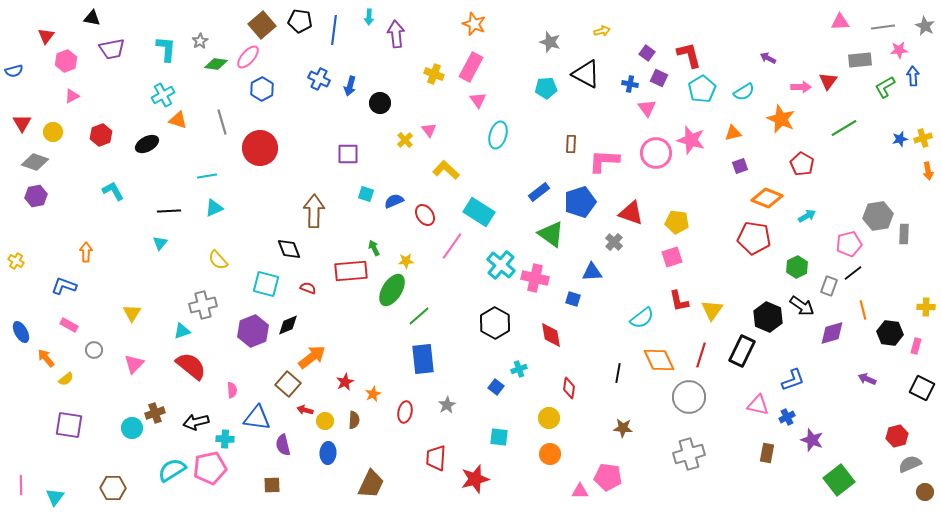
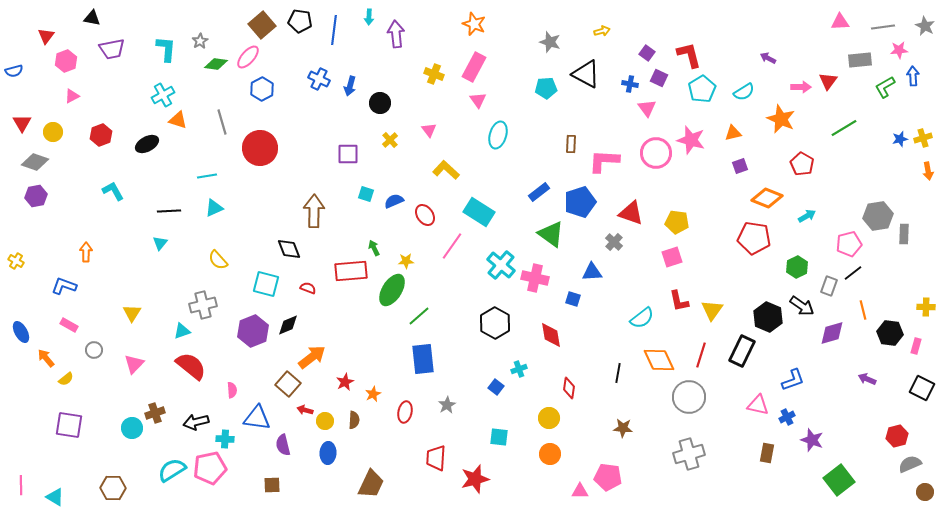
pink rectangle at (471, 67): moved 3 px right
yellow cross at (405, 140): moved 15 px left
cyan triangle at (55, 497): rotated 36 degrees counterclockwise
